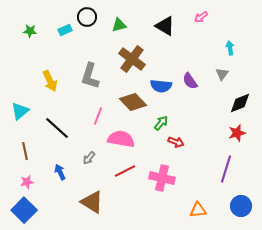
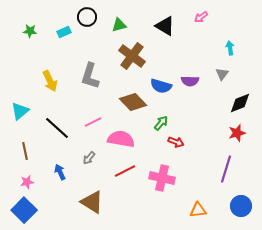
cyan rectangle: moved 1 px left, 2 px down
brown cross: moved 3 px up
purple semicircle: rotated 54 degrees counterclockwise
blue semicircle: rotated 10 degrees clockwise
pink line: moved 5 px left, 6 px down; rotated 42 degrees clockwise
